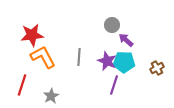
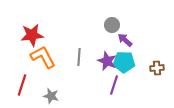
purple arrow: moved 1 px left
brown cross: rotated 24 degrees clockwise
gray star: rotated 28 degrees counterclockwise
